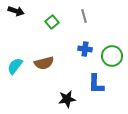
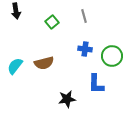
black arrow: rotated 63 degrees clockwise
